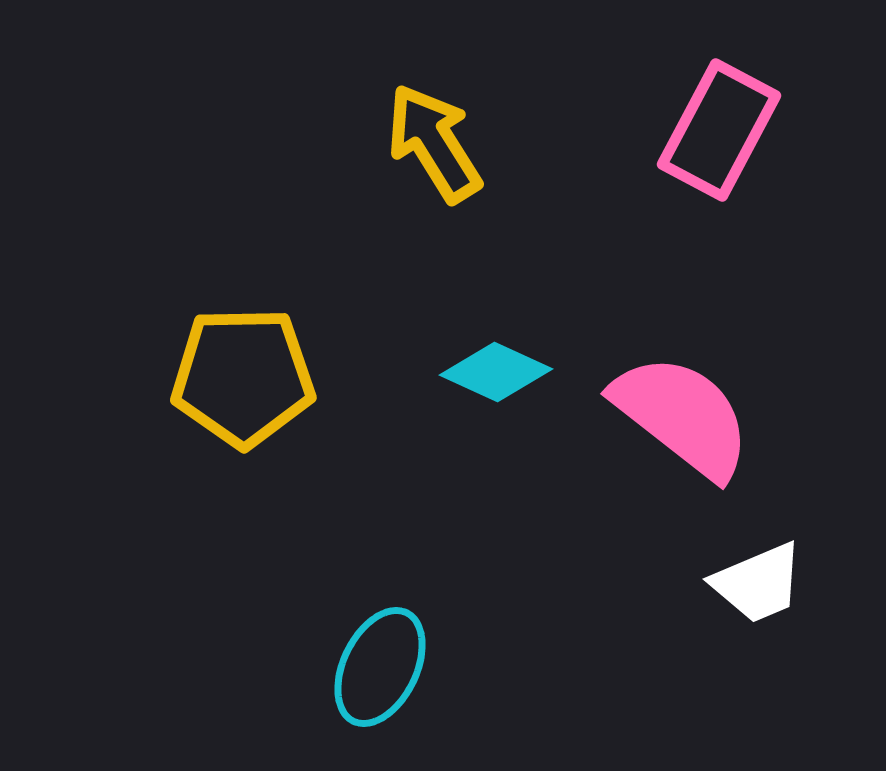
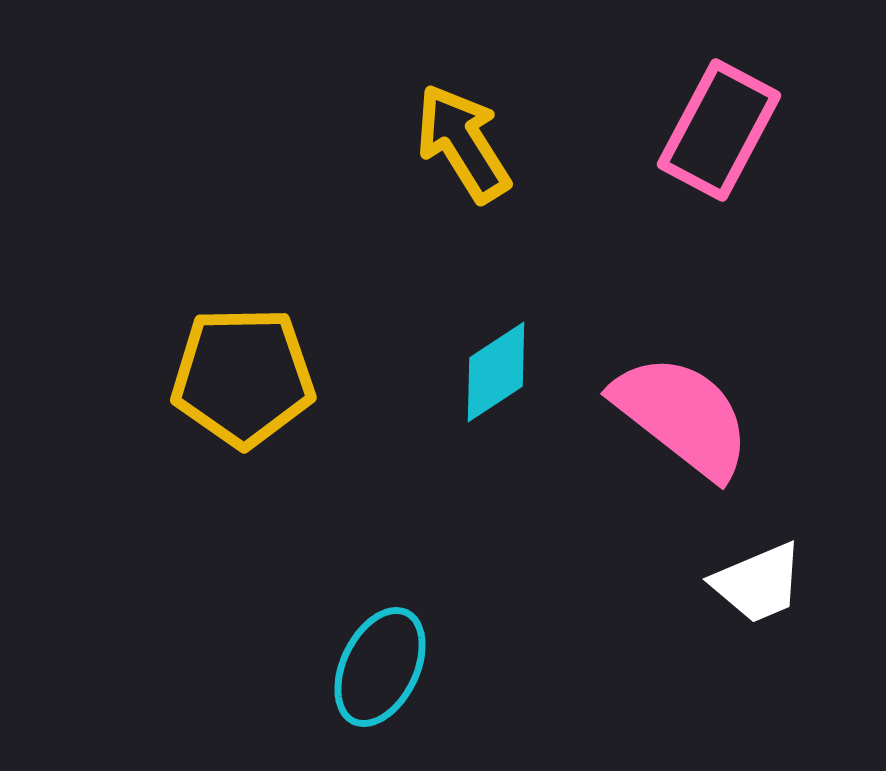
yellow arrow: moved 29 px right
cyan diamond: rotated 58 degrees counterclockwise
